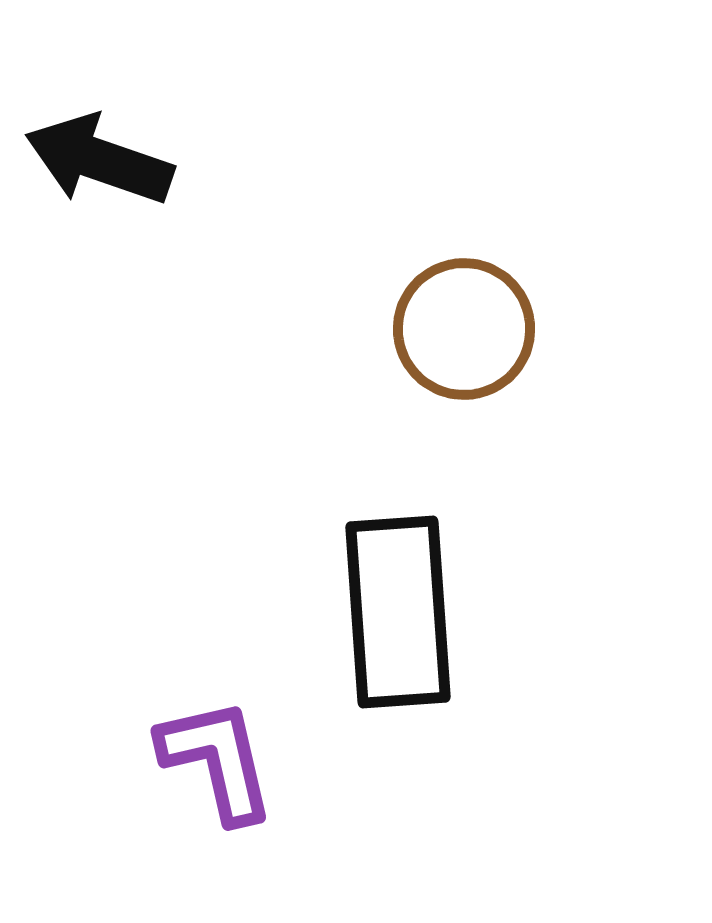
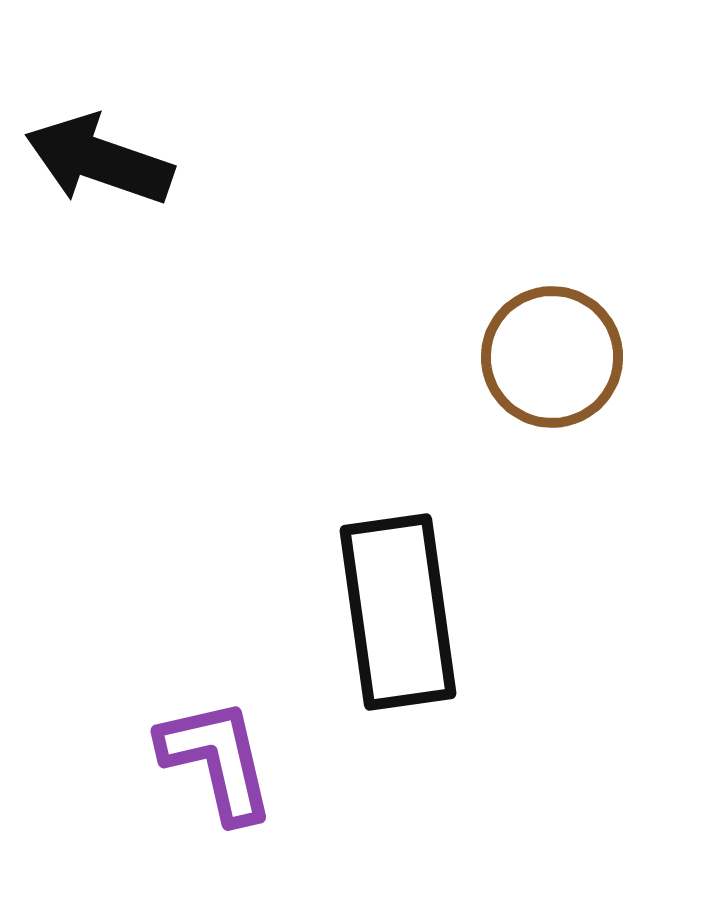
brown circle: moved 88 px right, 28 px down
black rectangle: rotated 4 degrees counterclockwise
